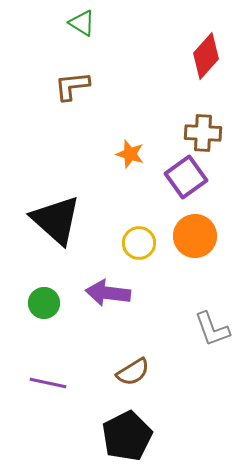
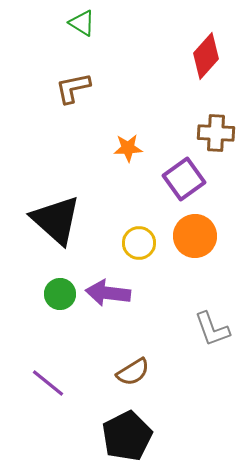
brown L-shape: moved 1 px right, 2 px down; rotated 6 degrees counterclockwise
brown cross: moved 13 px right
orange star: moved 2 px left, 6 px up; rotated 20 degrees counterclockwise
purple square: moved 2 px left, 2 px down
green circle: moved 16 px right, 9 px up
purple line: rotated 27 degrees clockwise
